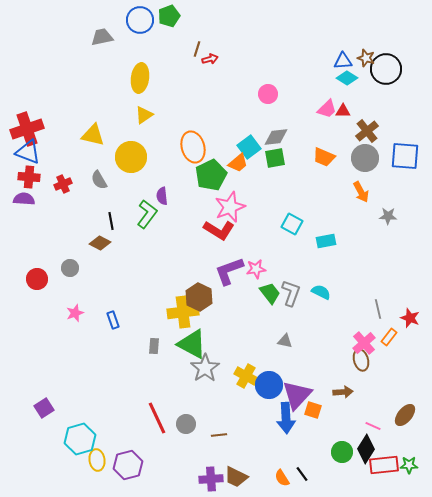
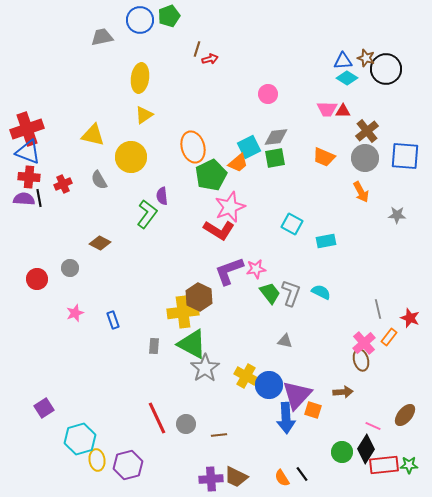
pink trapezoid at (327, 109): rotated 45 degrees clockwise
cyan square at (249, 147): rotated 10 degrees clockwise
gray star at (388, 216): moved 9 px right, 1 px up
black line at (111, 221): moved 72 px left, 23 px up
